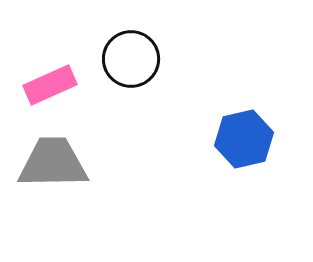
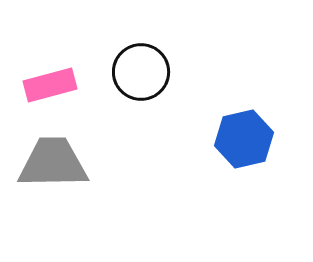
black circle: moved 10 px right, 13 px down
pink rectangle: rotated 9 degrees clockwise
